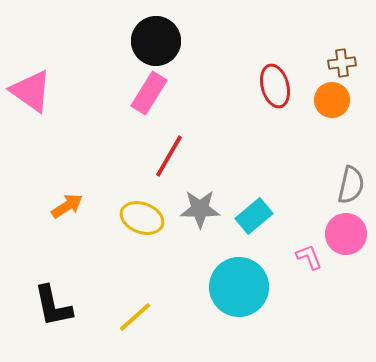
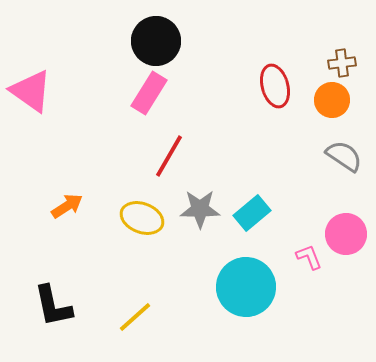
gray semicircle: moved 7 px left, 29 px up; rotated 69 degrees counterclockwise
cyan rectangle: moved 2 px left, 3 px up
cyan circle: moved 7 px right
